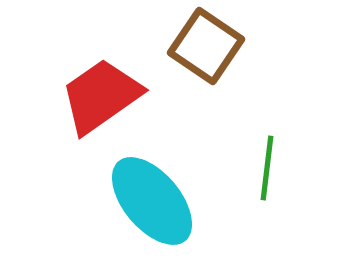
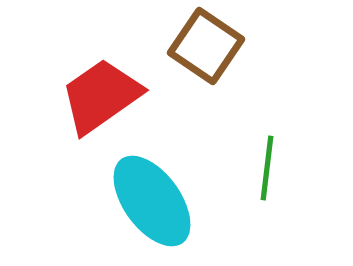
cyan ellipse: rotated 4 degrees clockwise
